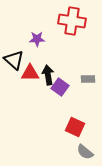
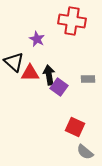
purple star: rotated 28 degrees clockwise
black triangle: moved 2 px down
black arrow: moved 1 px right
purple square: moved 1 px left
